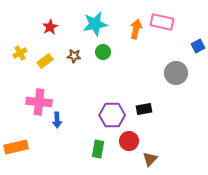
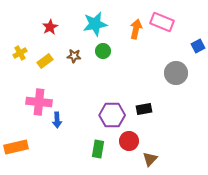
pink rectangle: rotated 10 degrees clockwise
green circle: moved 1 px up
